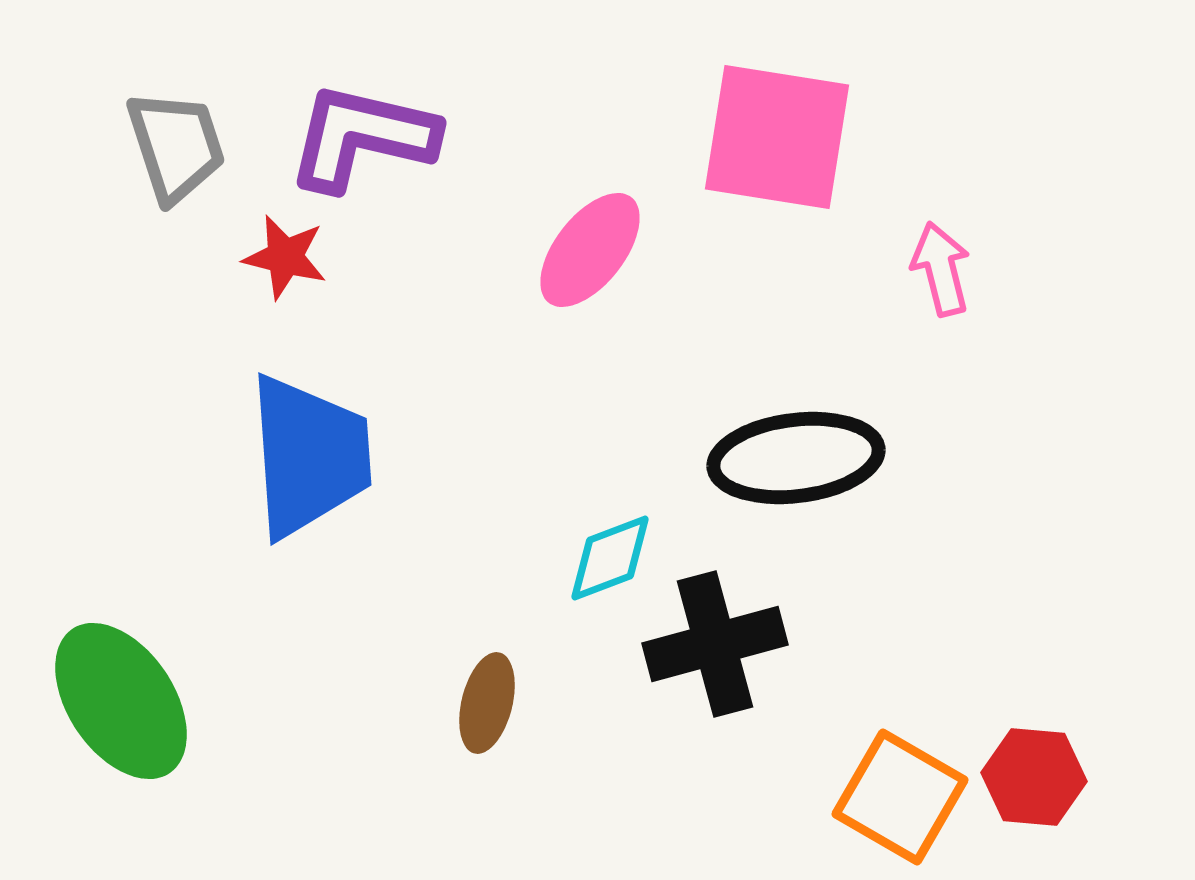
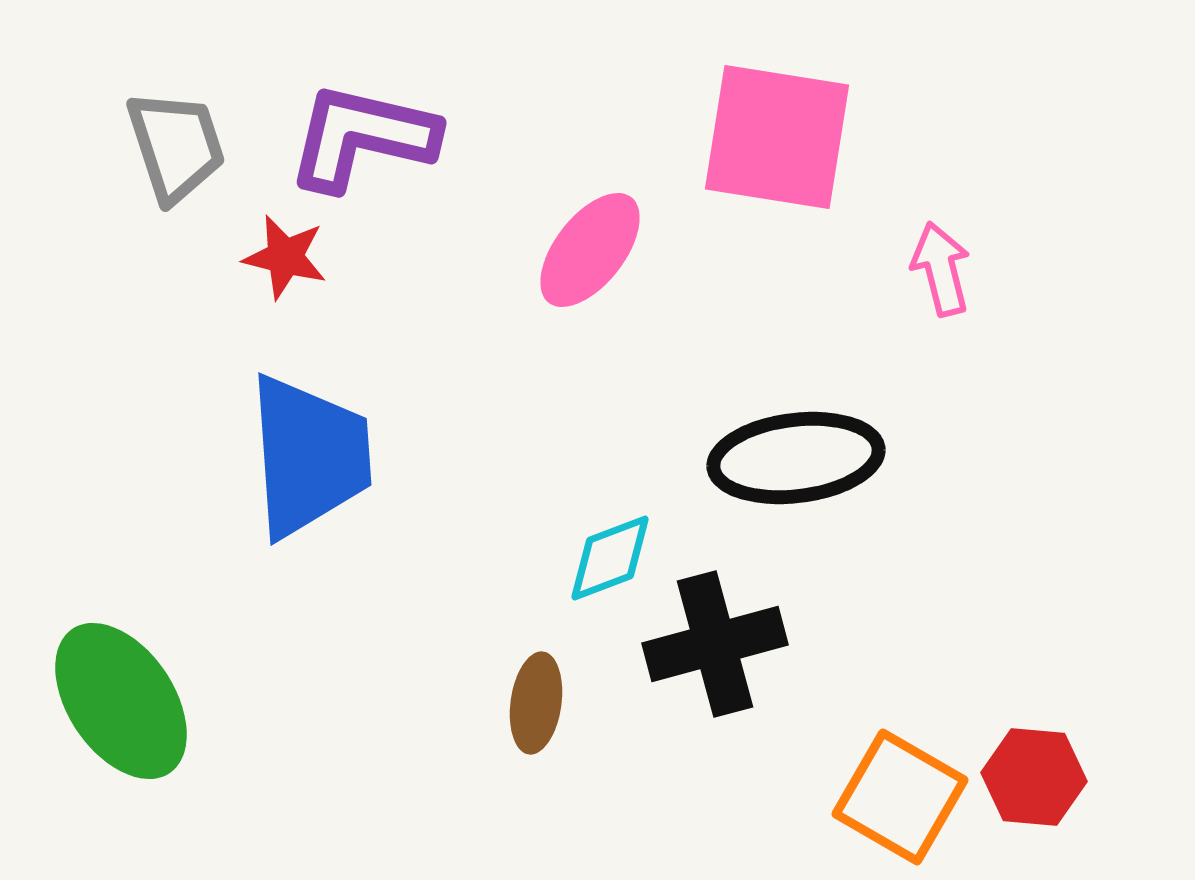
brown ellipse: moved 49 px right; rotated 6 degrees counterclockwise
